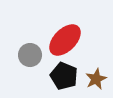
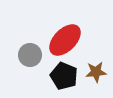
brown star: moved 7 px up; rotated 20 degrees clockwise
